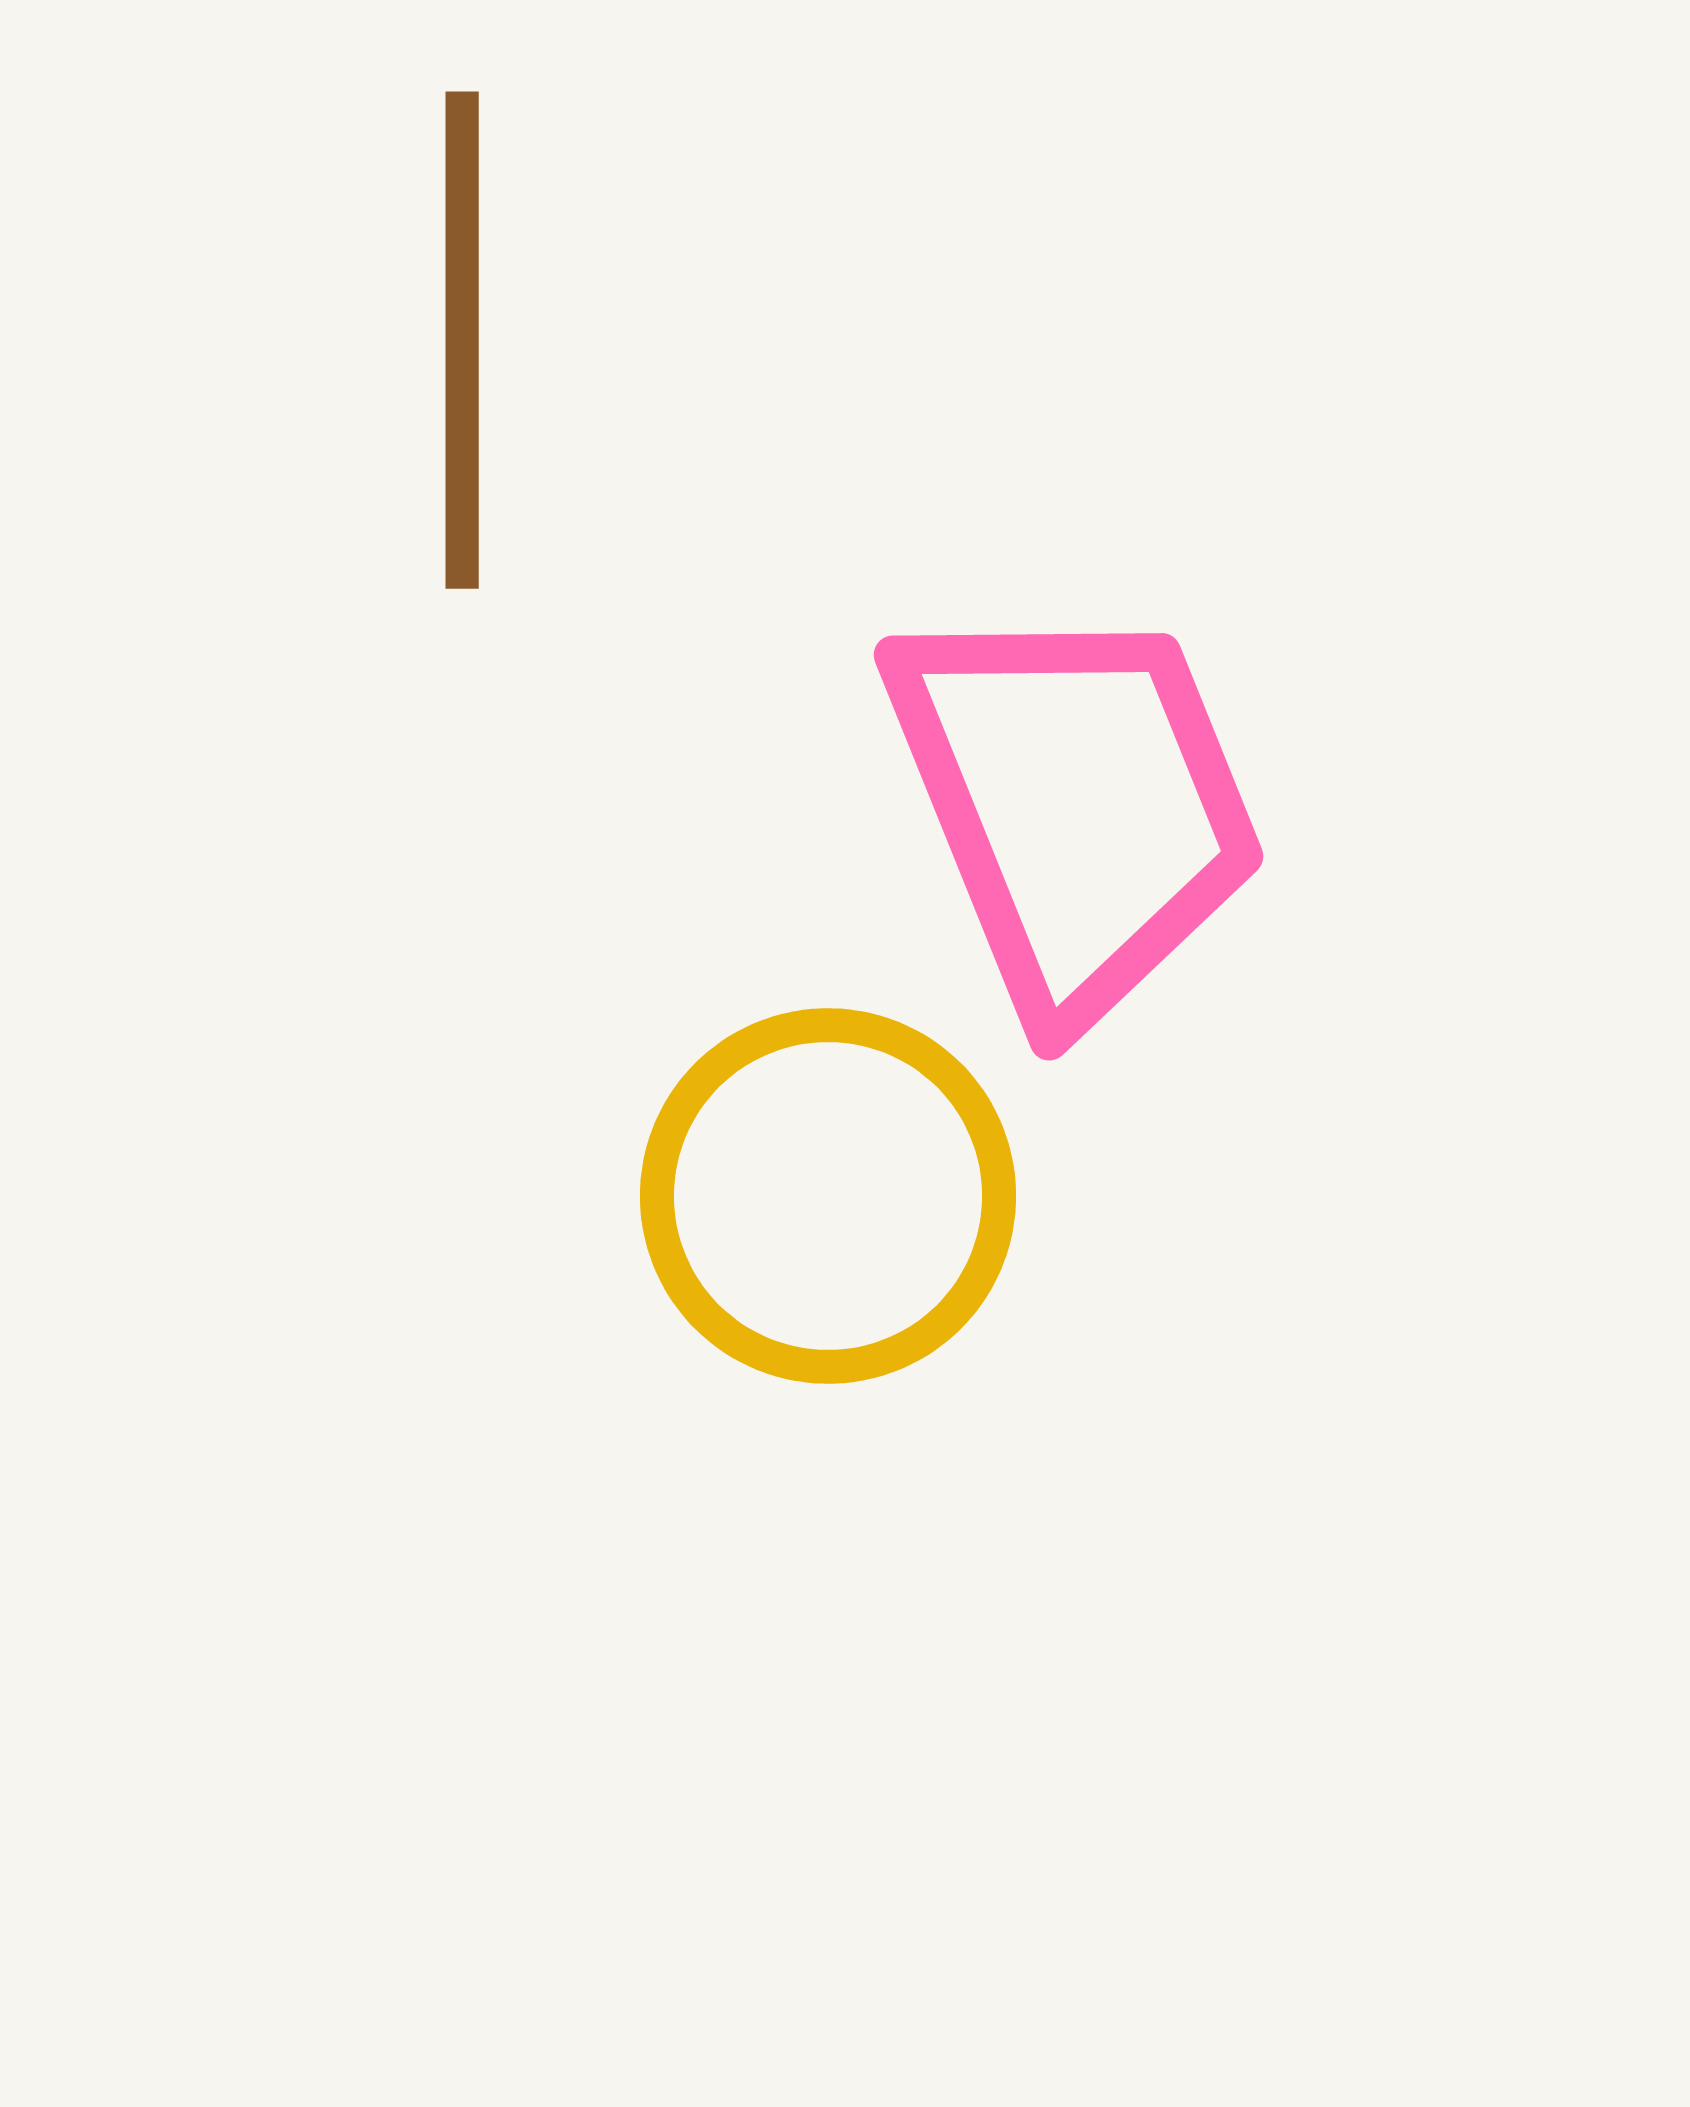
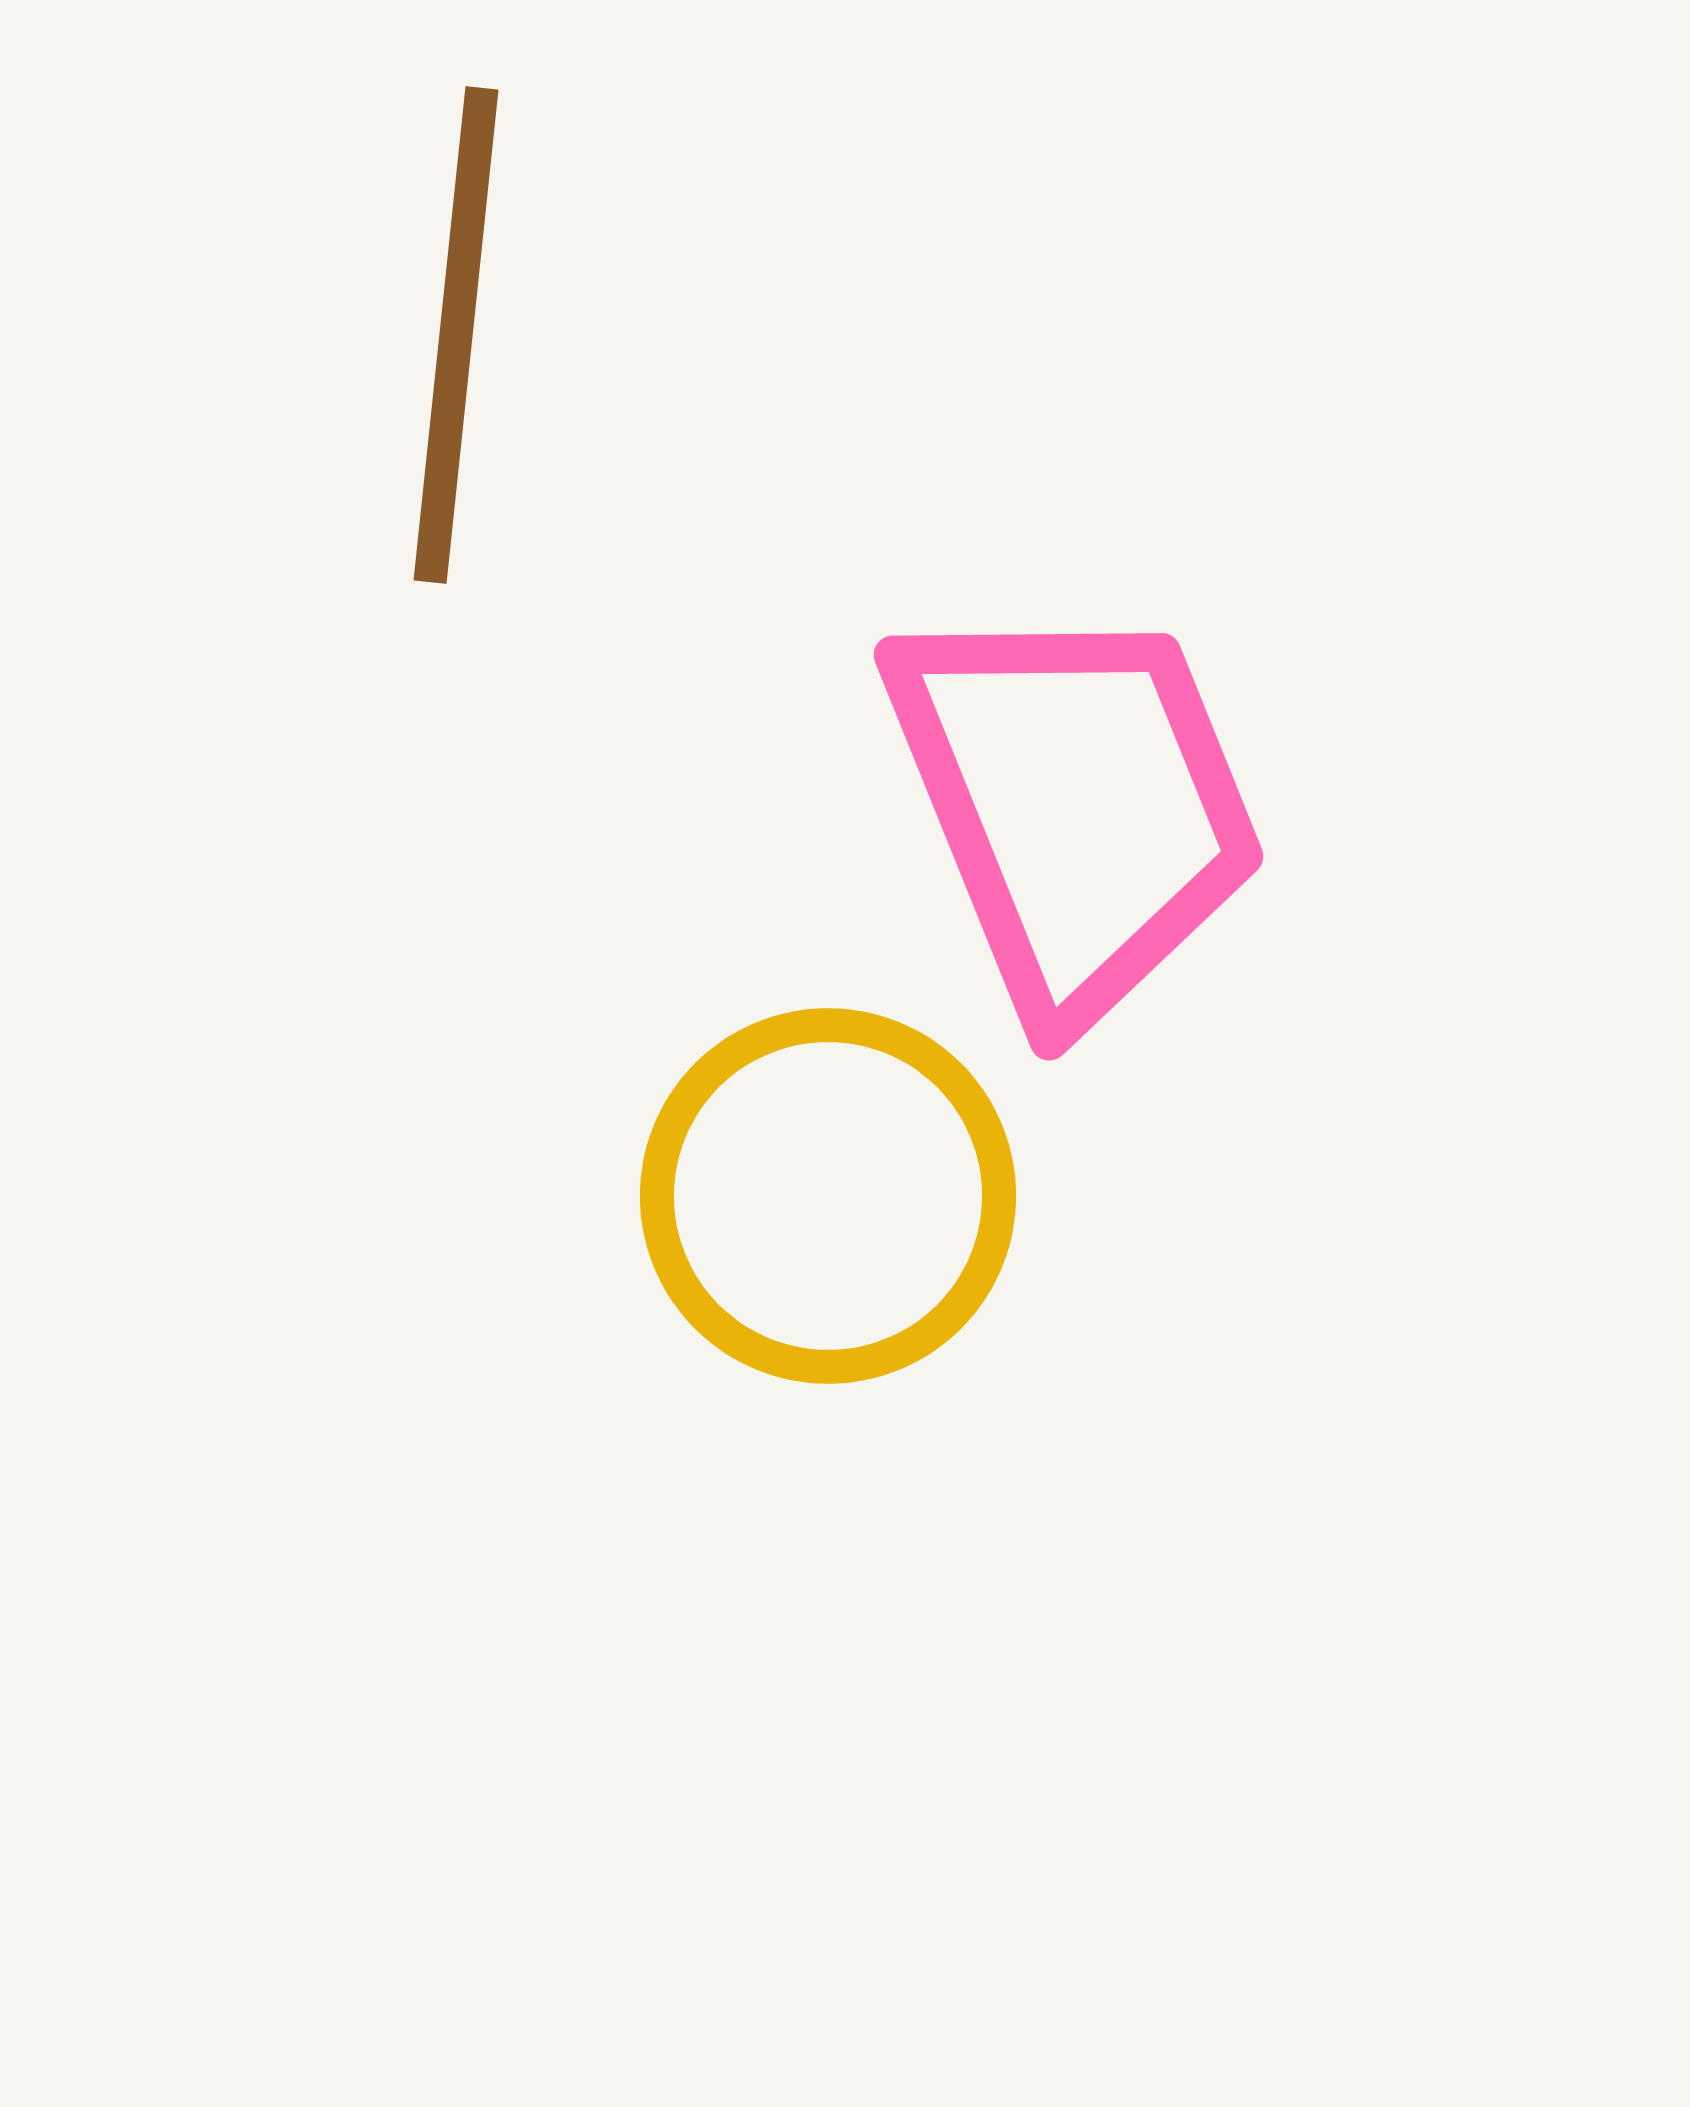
brown line: moved 6 px left, 5 px up; rotated 6 degrees clockwise
